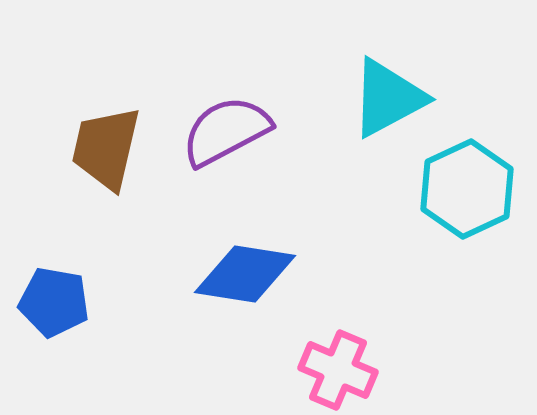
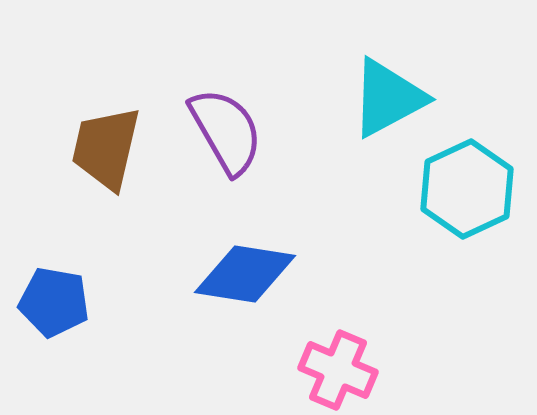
purple semicircle: rotated 88 degrees clockwise
